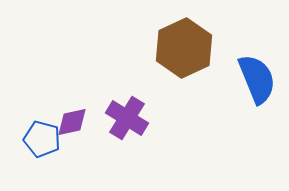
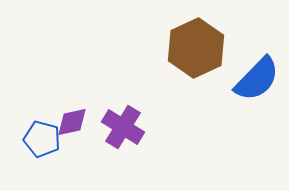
brown hexagon: moved 12 px right
blue semicircle: rotated 66 degrees clockwise
purple cross: moved 4 px left, 9 px down
